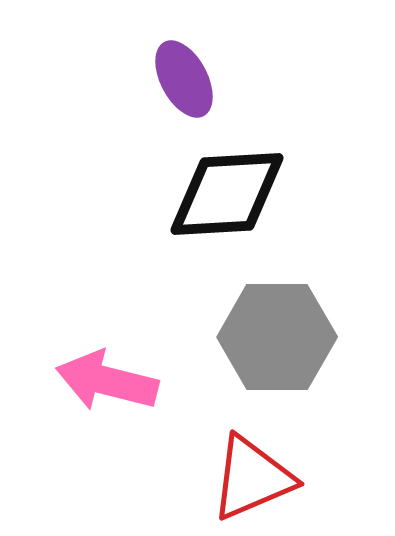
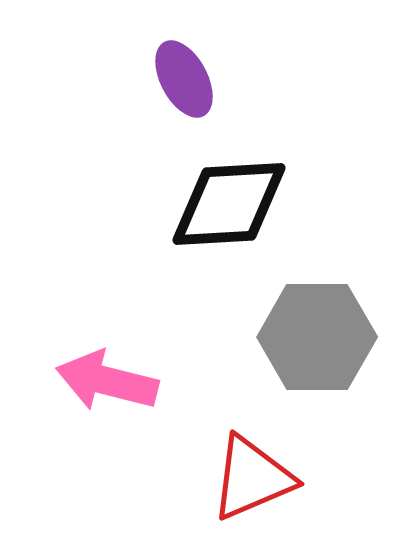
black diamond: moved 2 px right, 10 px down
gray hexagon: moved 40 px right
